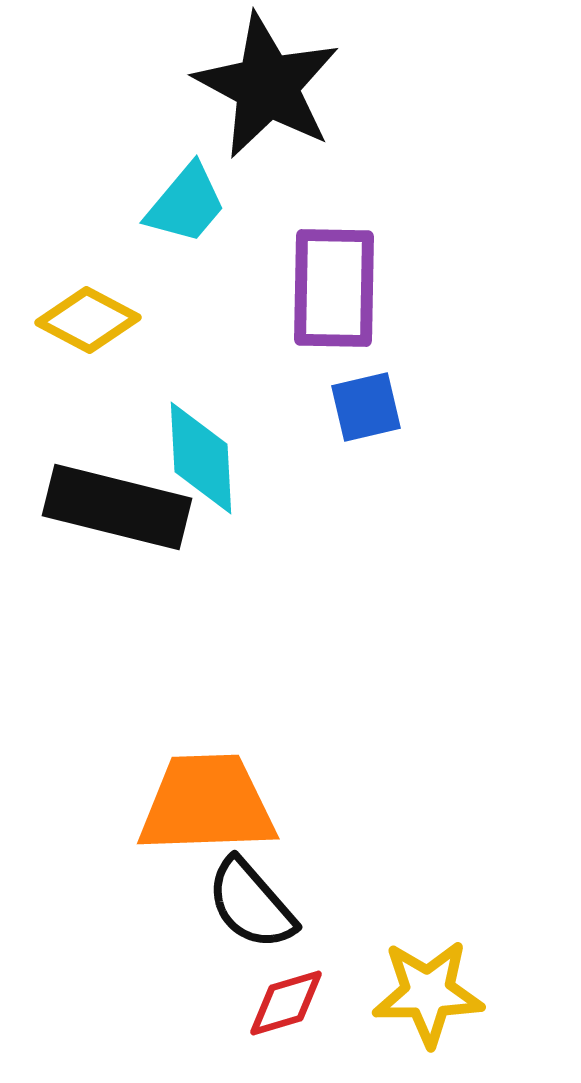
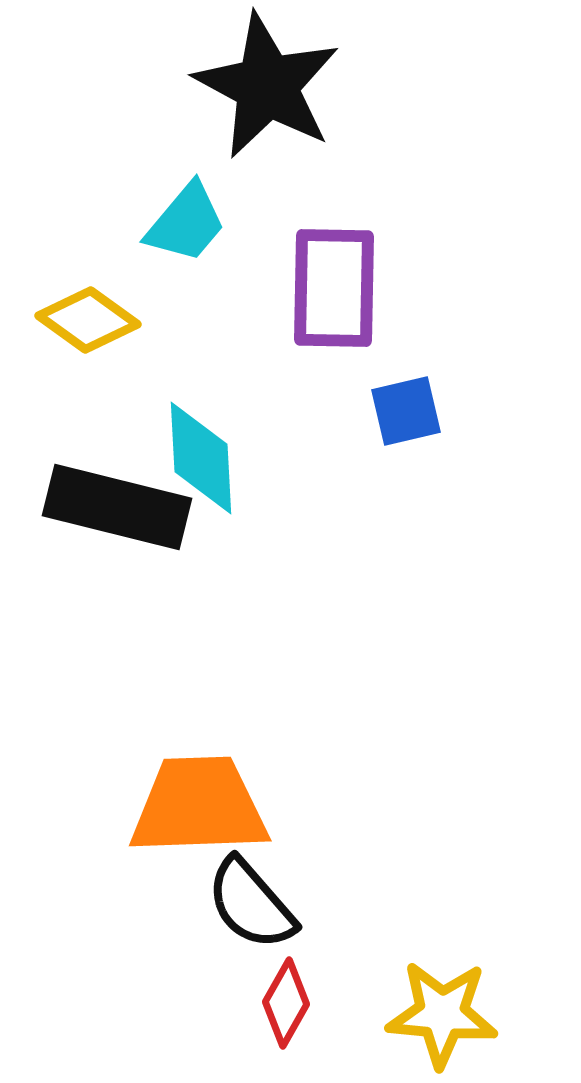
cyan trapezoid: moved 19 px down
yellow diamond: rotated 8 degrees clockwise
blue square: moved 40 px right, 4 px down
orange trapezoid: moved 8 px left, 2 px down
yellow star: moved 14 px right, 21 px down; rotated 6 degrees clockwise
red diamond: rotated 44 degrees counterclockwise
